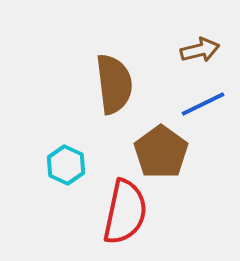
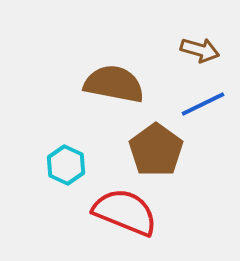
brown arrow: rotated 30 degrees clockwise
brown semicircle: rotated 72 degrees counterclockwise
brown pentagon: moved 5 px left, 2 px up
red semicircle: rotated 80 degrees counterclockwise
